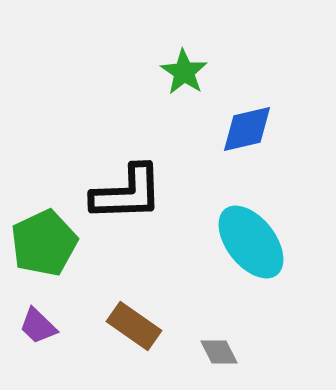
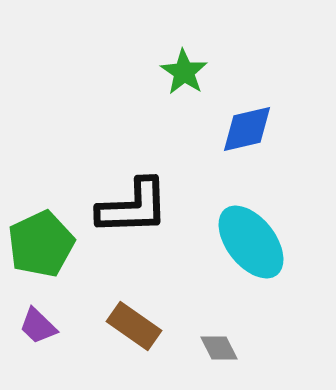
black L-shape: moved 6 px right, 14 px down
green pentagon: moved 3 px left, 1 px down
gray diamond: moved 4 px up
